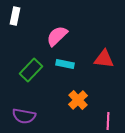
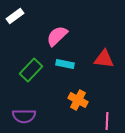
white rectangle: rotated 42 degrees clockwise
orange cross: rotated 18 degrees counterclockwise
purple semicircle: rotated 10 degrees counterclockwise
pink line: moved 1 px left
